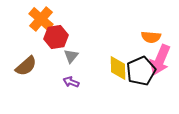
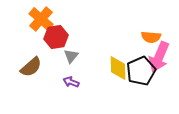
pink arrow: moved 1 px left, 3 px up
brown semicircle: moved 5 px right, 1 px down
